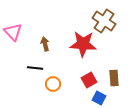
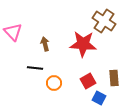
red square: moved 1 px left, 1 px down
orange circle: moved 1 px right, 1 px up
